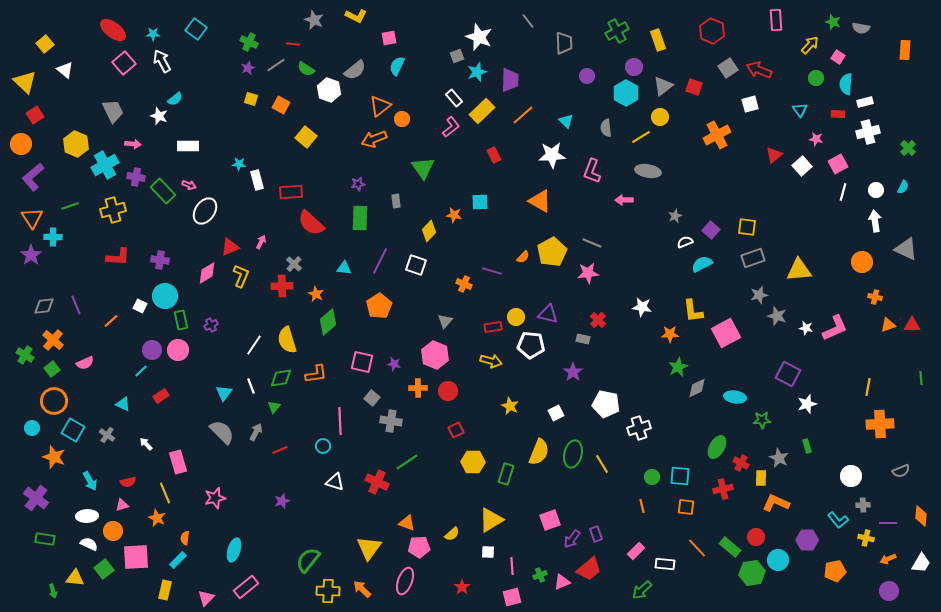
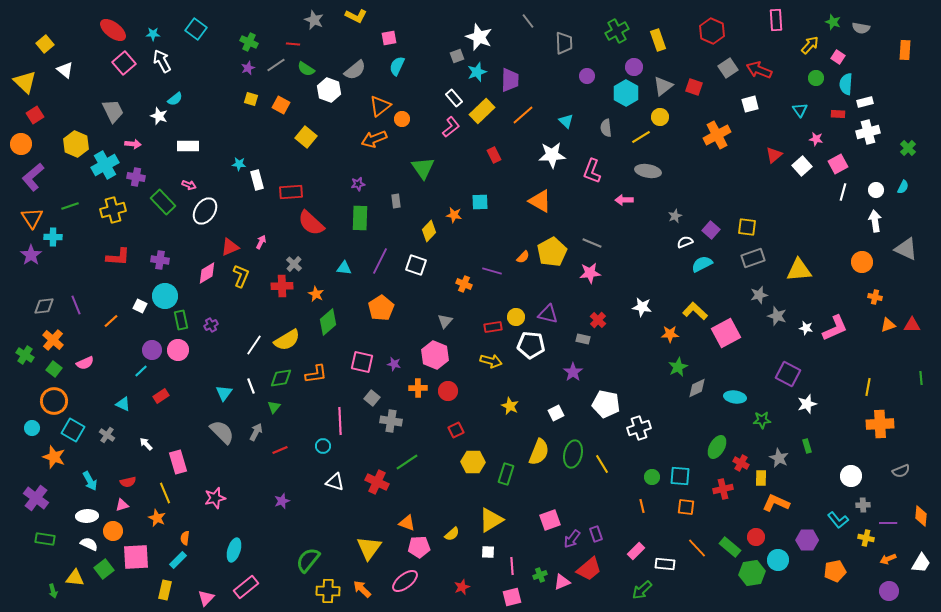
green rectangle at (163, 191): moved 11 px down
pink star at (588, 273): moved 2 px right
orange pentagon at (379, 306): moved 2 px right, 2 px down
yellow L-shape at (693, 311): moved 2 px right; rotated 140 degrees clockwise
yellow semicircle at (287, 340): rotated 104 degrees counterclockwise
green square at (52, 369): moved 2 px right; rotated 14 degrees counterclockwise
pink ellipse at (405, 581): rotated 32 degrees clockwise
red star at (462, 587): rotated 14 degrees clockwise
